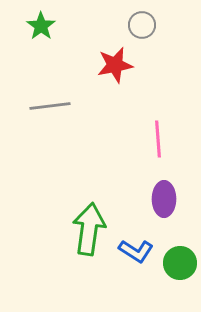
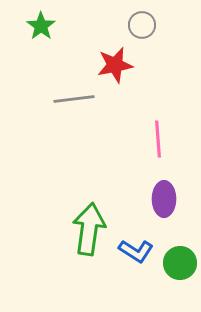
gray line: moved 24 px right, 7 px up
